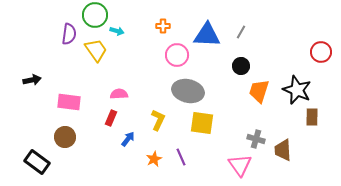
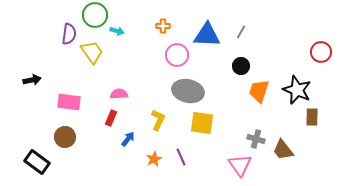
yellow trapezoid: moved 4 px left, 2 px down
brown trapezoid: rotated 35 degrees counterclockwise
